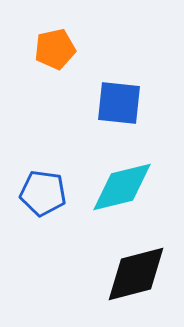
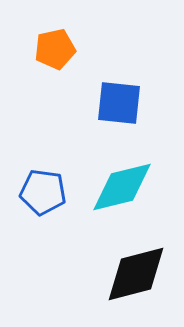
blue pentagon: moved 1 px up
